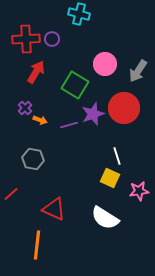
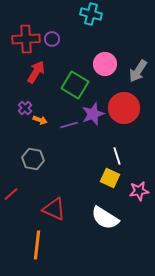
cyan cross: moved 12 px right
